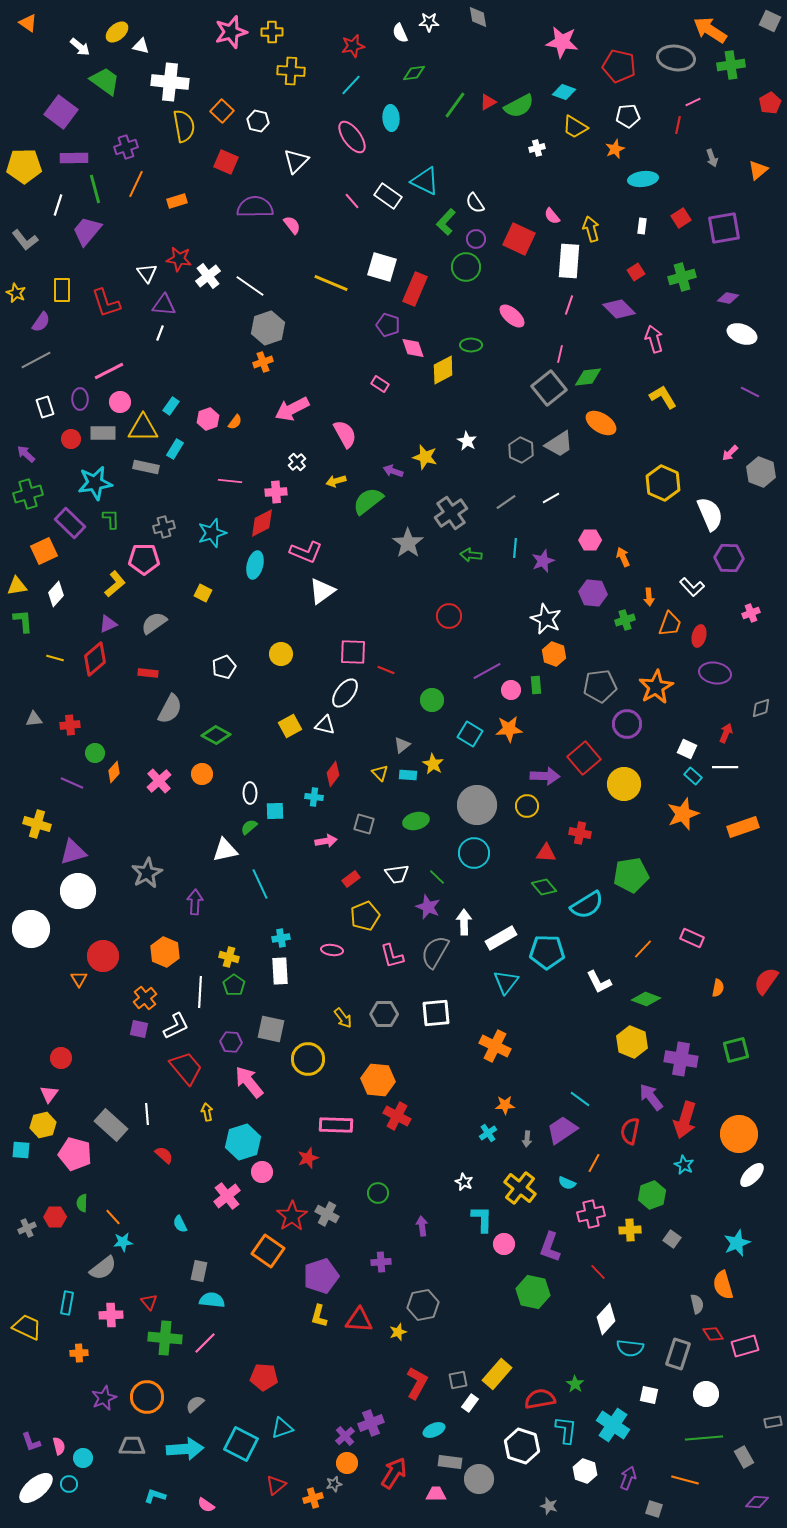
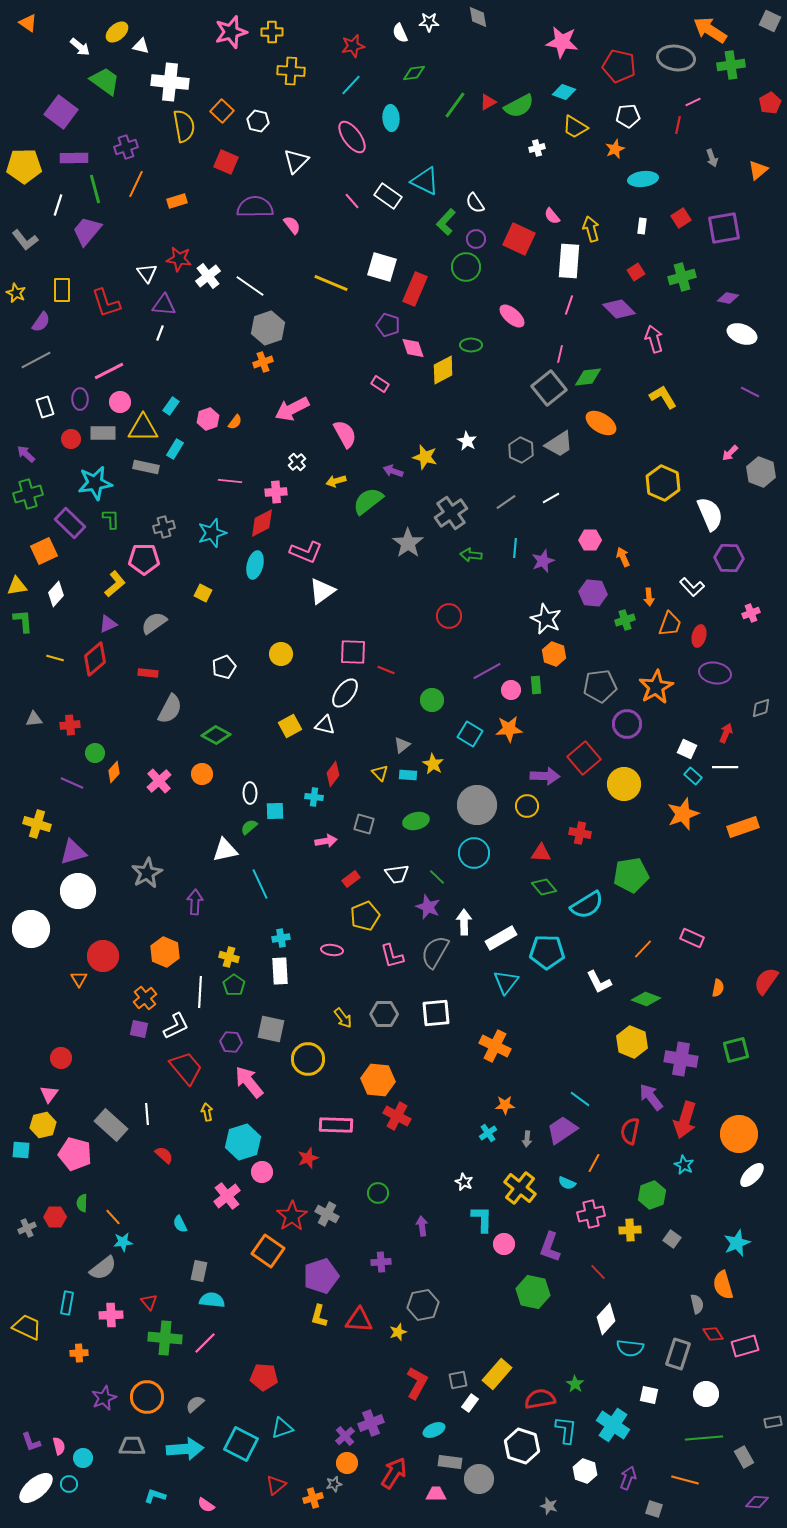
red triangle at (546, 853): moved 5 px left
